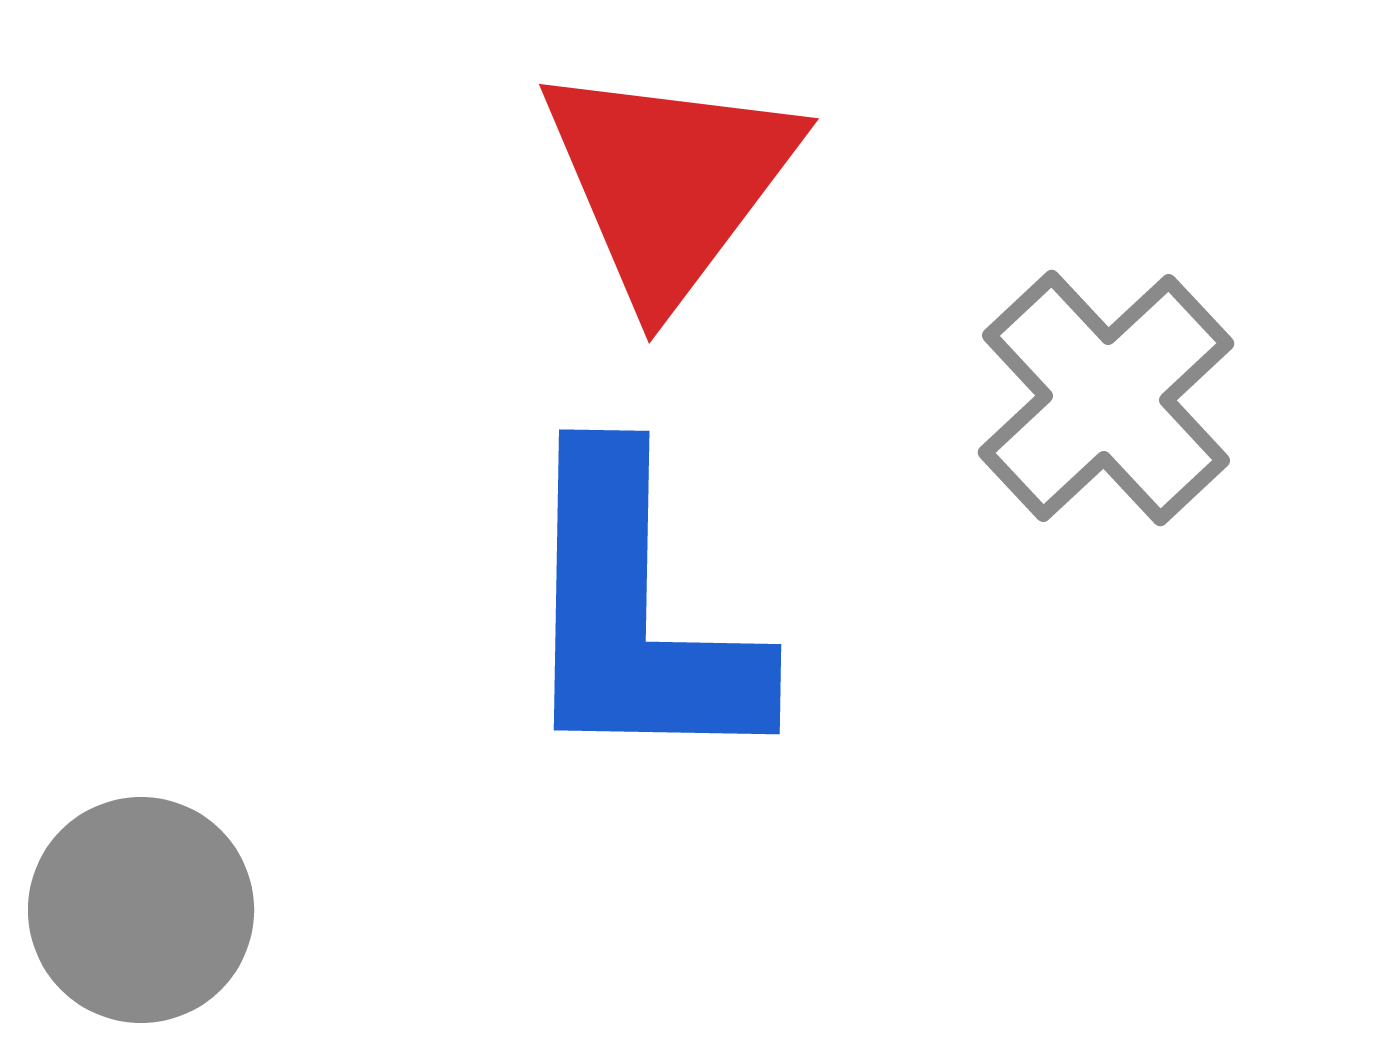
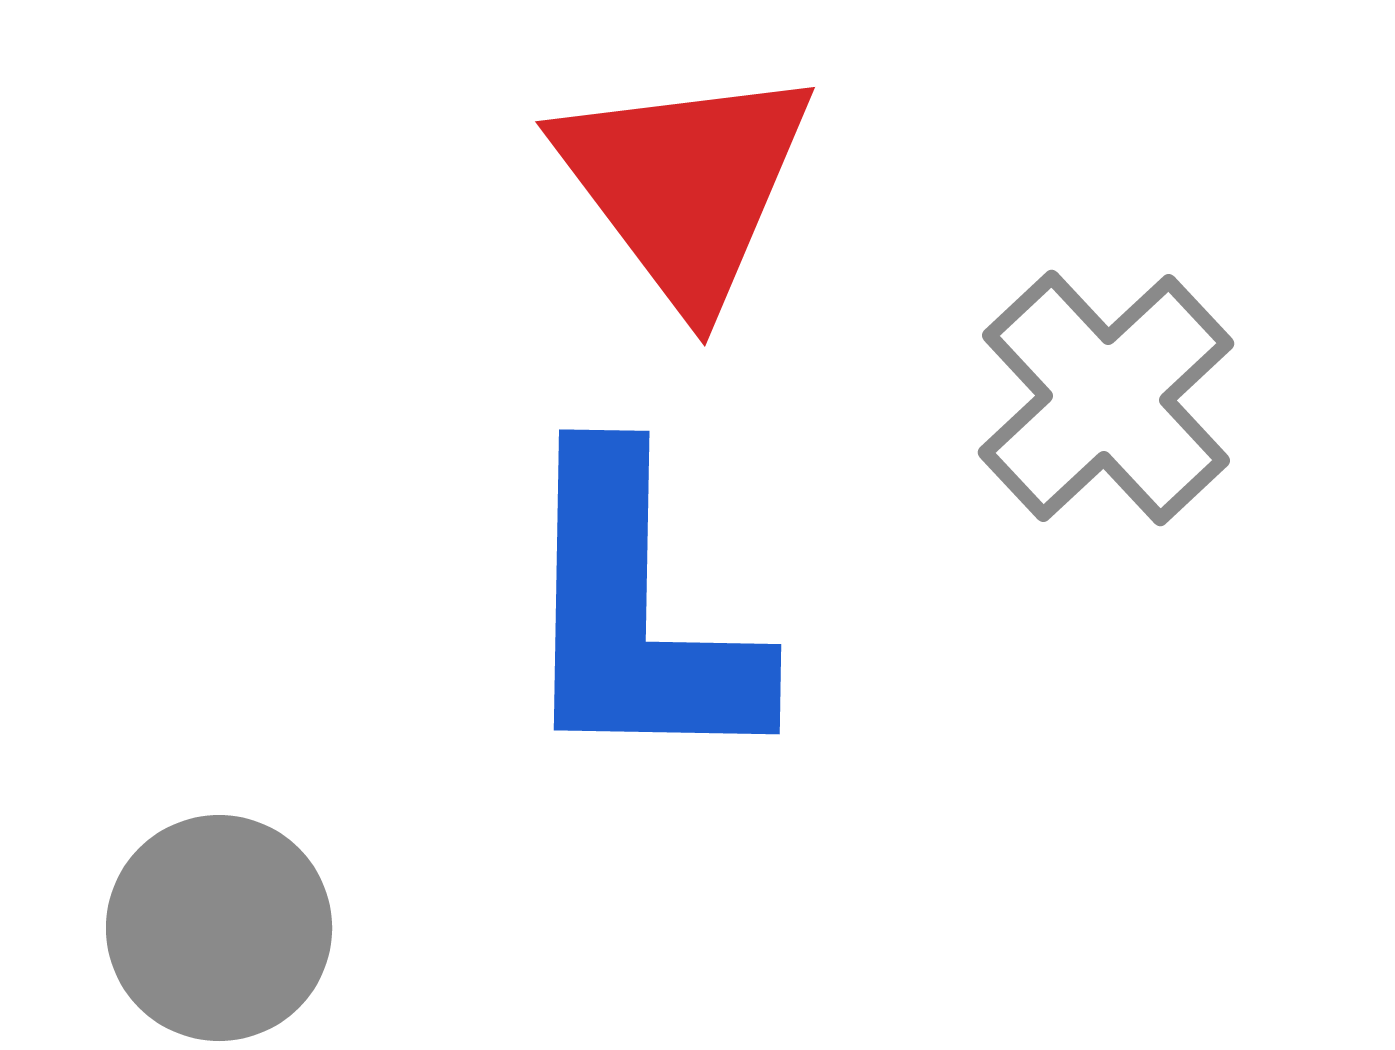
red triangle: moved 16 px right, 3 px down; rotated 14 degrees counterclockwise
gray circle: moved 78 px right, 18 px down
